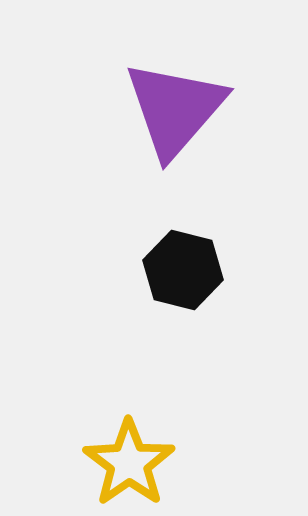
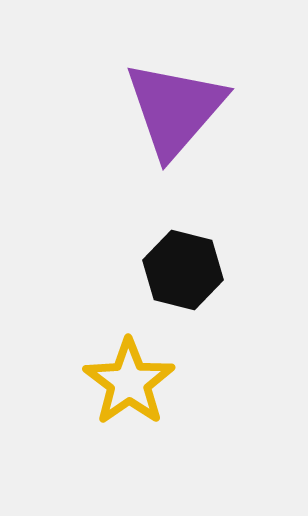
yellow star: moved 81 px up
